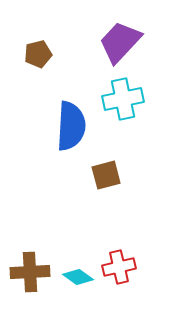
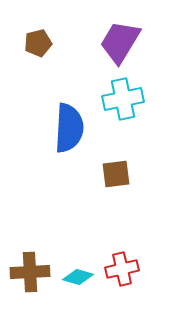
purple trapezoid: rotated 12 degrees counterclockwise
brown pentagon: moved 11 px up
blue semicircle: moved 2 px left, 2 px down
brown square: moved 10 px right, 1 px up; rotated 8 degrees clockwise
red cross: moved 3 px right, 2 px down
cyan diamond: rotated 20 degrees counterclockwise
